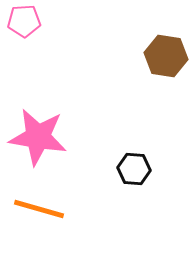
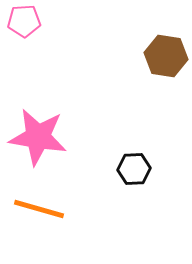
black hexagon: rotated 8 degrees counterclockwise
